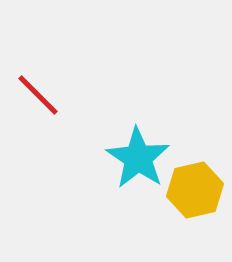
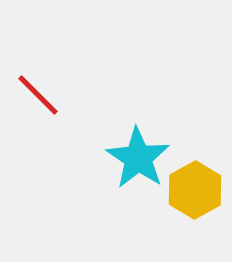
yellow hexagon: rotated 16 degrees counterclockwise
